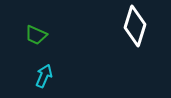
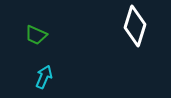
cyan arrow: moved 1 px down
